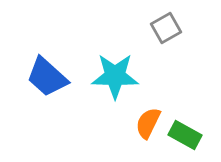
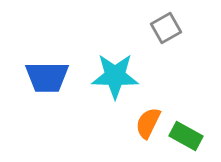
blue trapezoid: rotated 42 degrees counterclockwise
green rectangle: moved 1 px right, 1 px down
